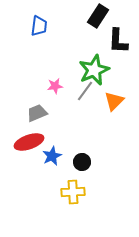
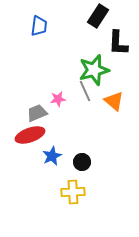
black L-shape: moved 2 px down
green star: rotated 8 degrees clockwise
pink star: moved 3 px right, 13 px down
gray line: rotated 60 degrees counterclockwise
orange triangle: rotated 35 degrees counterclockwise
red ellipse: moved 1 px right, 7 px up
